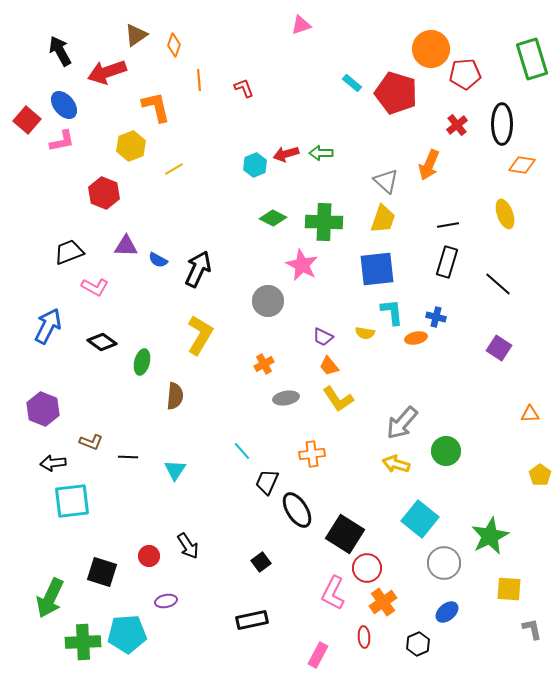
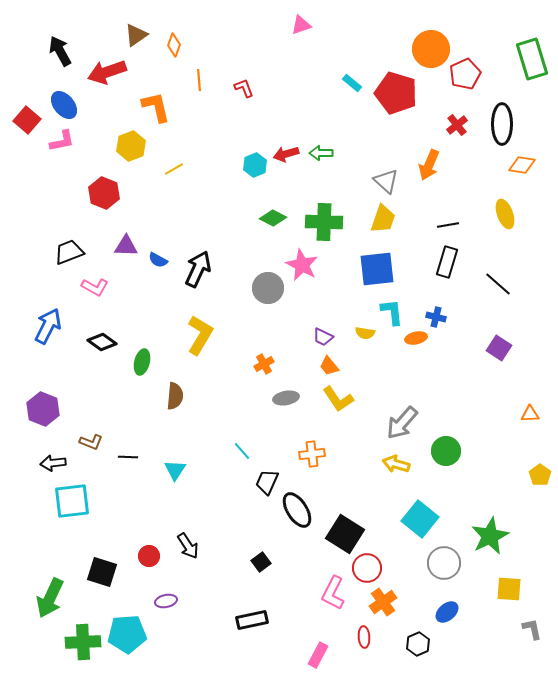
red pentagon at (465, 74): rotated 20 degrees counterclockwise
gray circle at (268, 301): moved 13 px up
